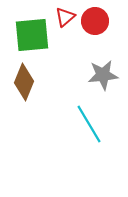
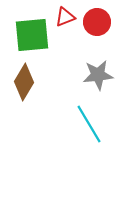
red triangle: rotated 20 degrees clockwise
red circle: moved 2 px right, 1 px down
gray star: moved 5 px left
brown diamond: rotated 9 degrees clockwise
